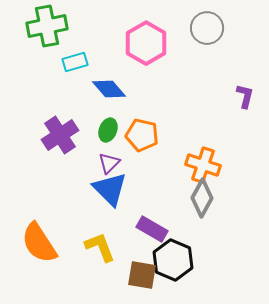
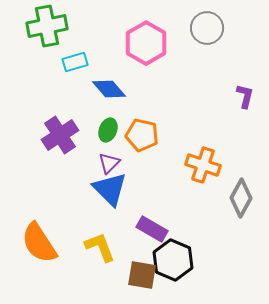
gray diamond: moved 39 px right
